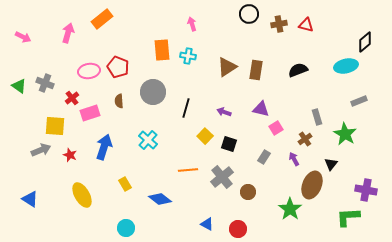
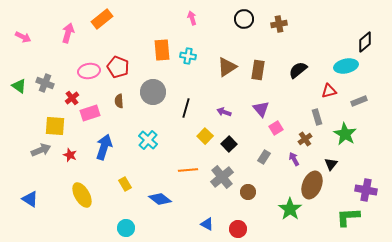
black circle at (249, 14): moved 5 px left, 5 px down
pink arrow at (192, 24): moved 6 px up
red triangle at (306, 25): moved 23 px right, 66 px down; rotated 28 degrees counterclockwise
brown rectangle at (256, 70): moved 2 px right
black semicircle at (298, 70): rotated 18 degrees counterclockwise
purple triangle at (261, 109): rotated 36 degrees clockwise
black square at (229, 144): rotated 28 degrees clockwise
